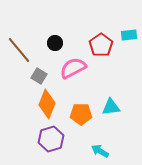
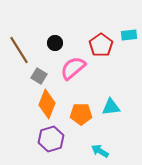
brown line: rotated 8 degrees clockwise
pink semicircle: rotated 12 degrees counterclockwise
